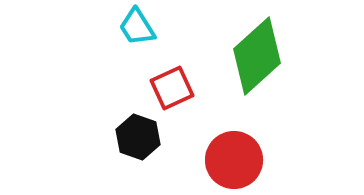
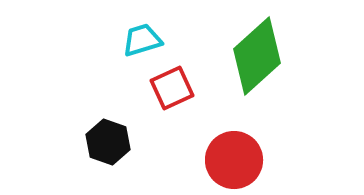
cyan trapezoid: moved 5 px right, 13 px down; rotated 105 degrees clockwise
black hexagon: moved 30 px left, 5 px down
